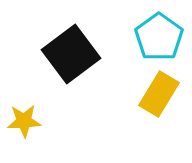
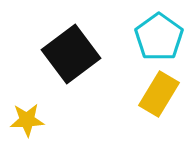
yellow star: moved 3 px right, 1 px up
